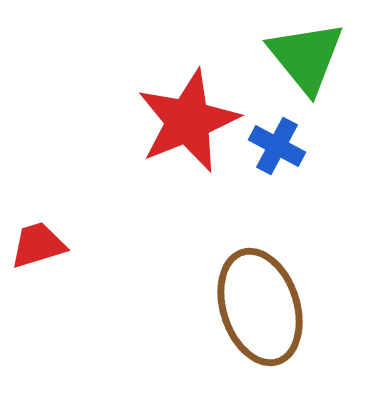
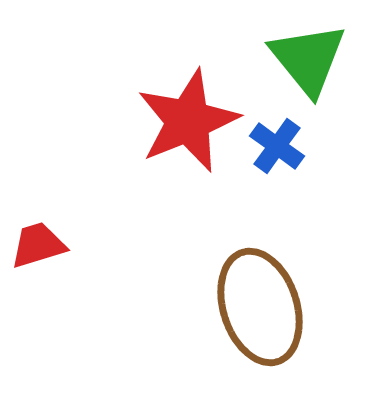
green triangle: moved 2 px right, 2 px down
blue cross: rotated 8 degrees clockwise
